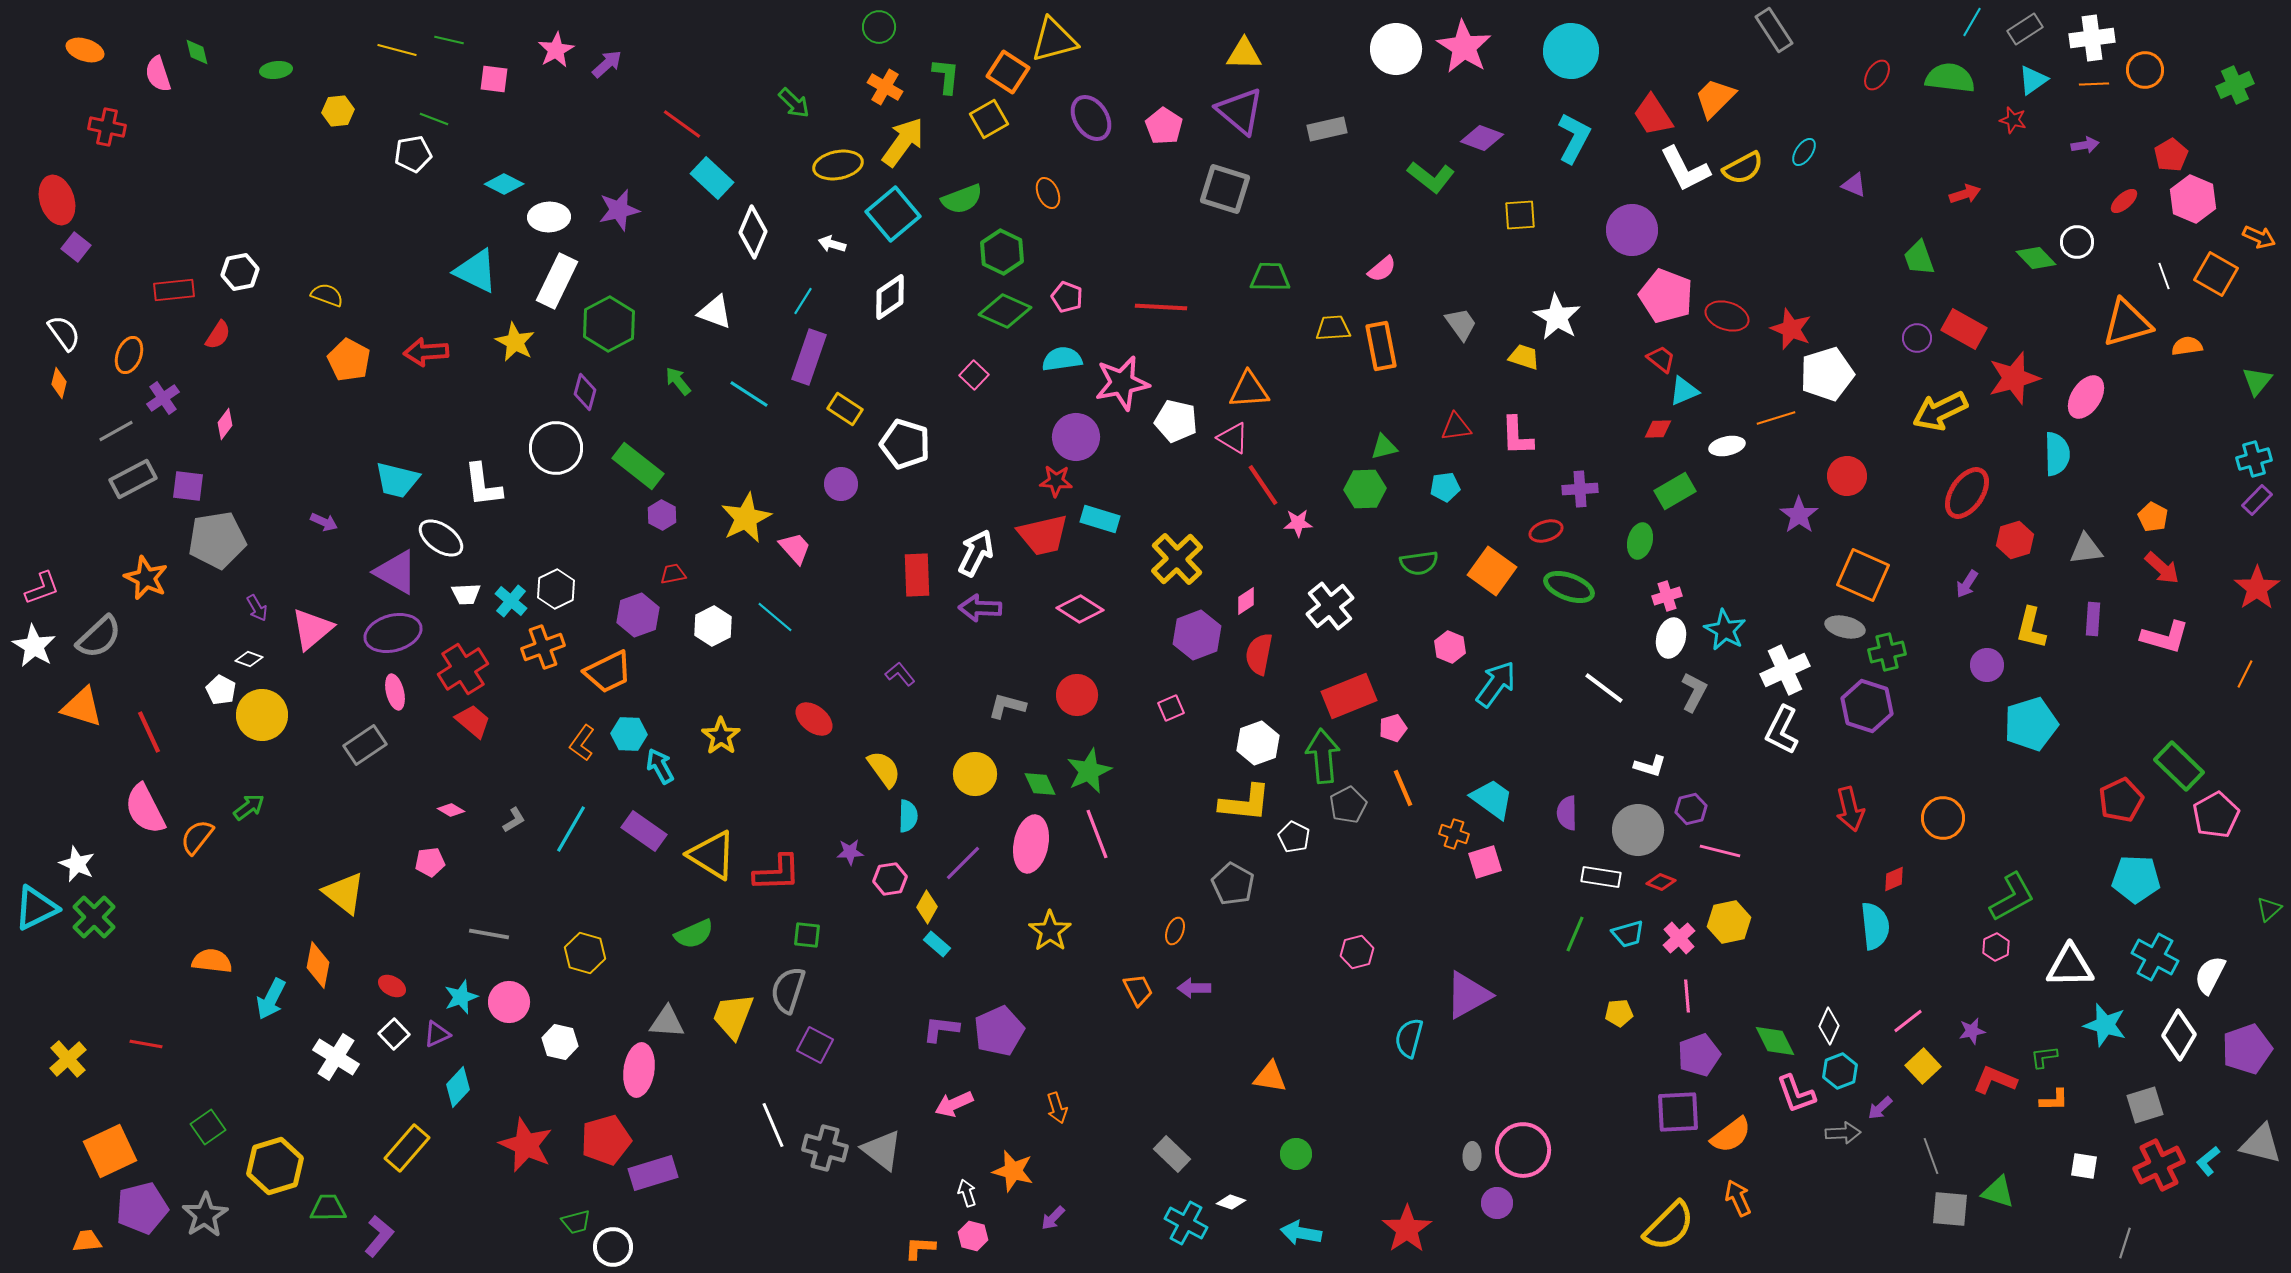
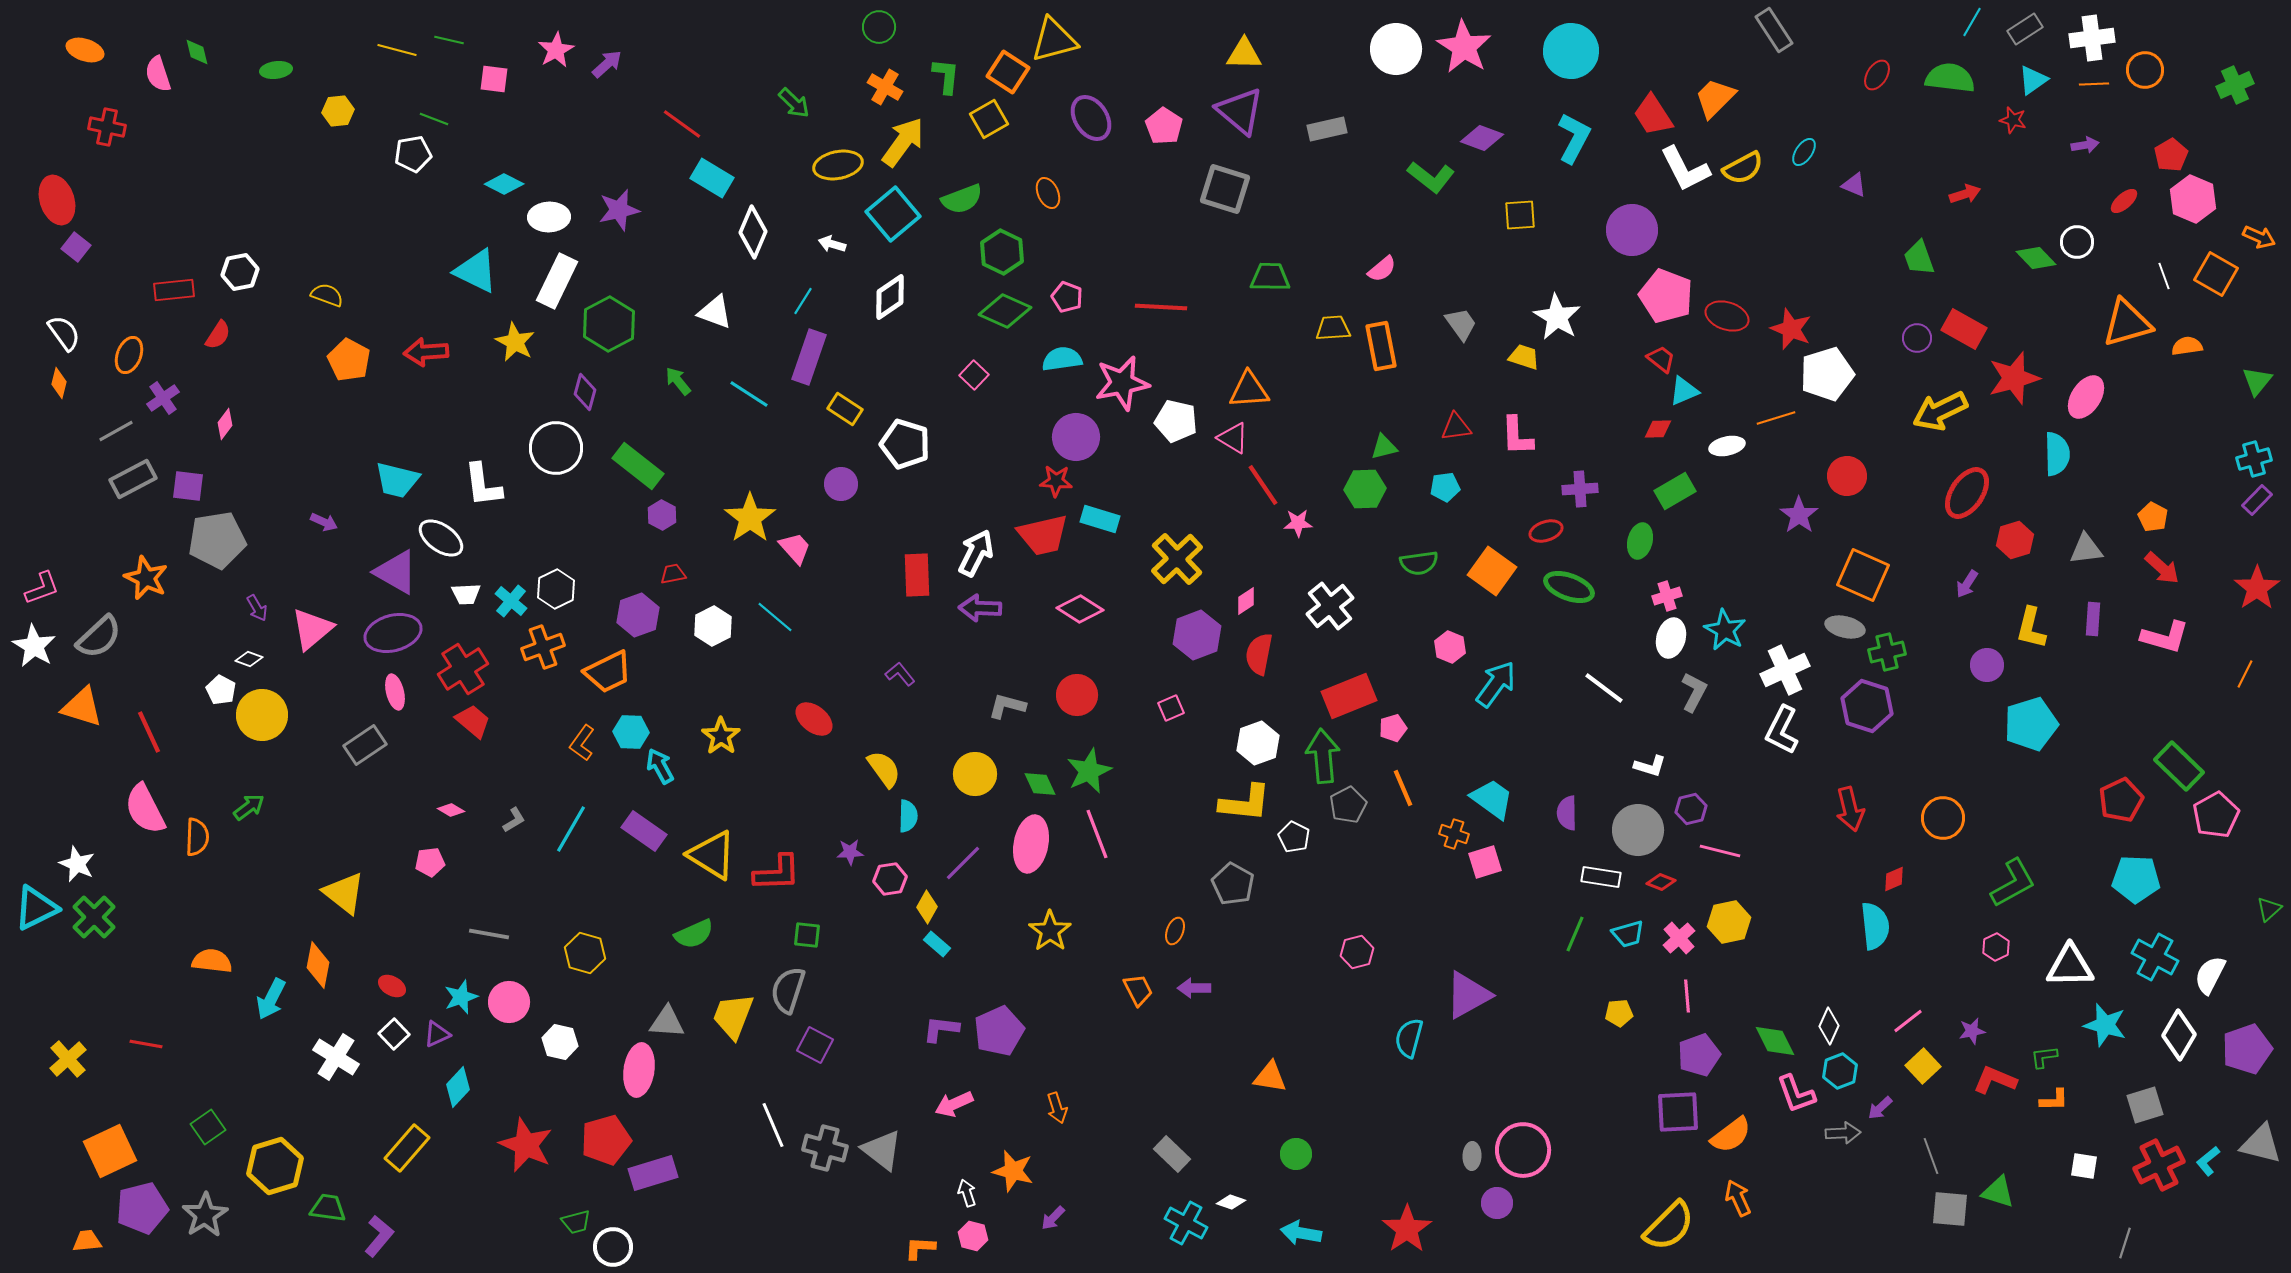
cyan rectangle at (712, 178): rotated 12 degrees counterclockwise
yellow star at (746, 518): moved 4 px right; rotated 9 degrees counterclockwise
cyan hexagon at (629, 734): moved 2 px right, 2 px up
orange semicircle at (197, 837): rotated 144 degrees clockwise
green L-shape at (2012, 897): moved 1 px right, 14 px up
green trapezoid at (328, 1208): rotated 9 degrees clockwise
